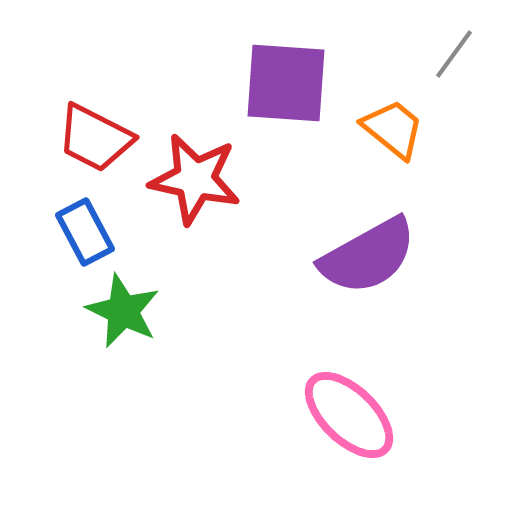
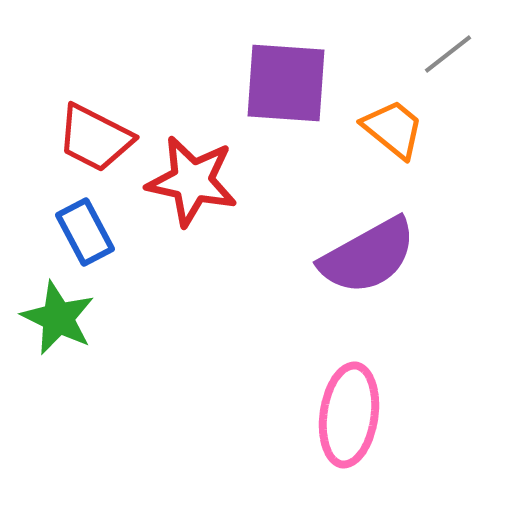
gray line: moved 6 px left; rotated 16 degrees clockwise
red star: moved 3 px left, 2 px down
green star: moved 65 px left, 7 px down
pink ellipse: rotated 54 degrees clockwise
